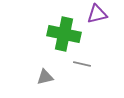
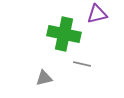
gray triangle: moved 1 px left, 1 px down
